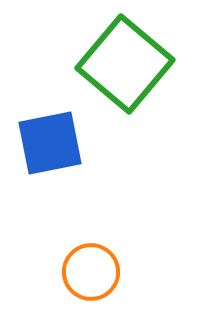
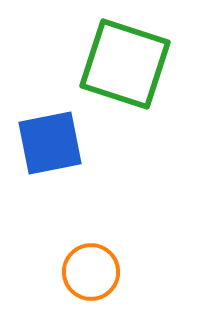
green square: rotated 22 degrees counterclockwise
